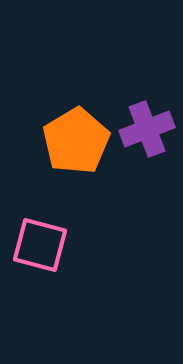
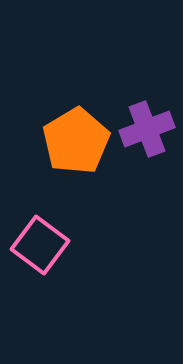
pink square: rotated 22 degrees clockwise
